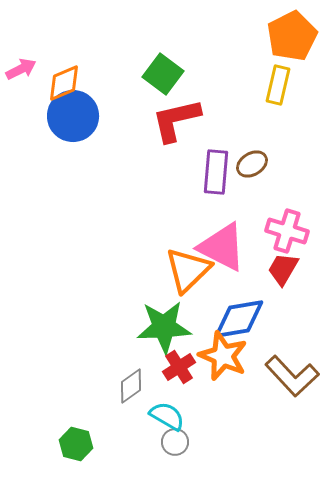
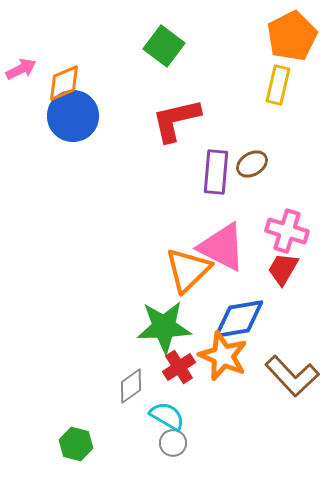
green square: moved 1 px right, 28 px up
gray circle: moved 2 px left, 1 px down
